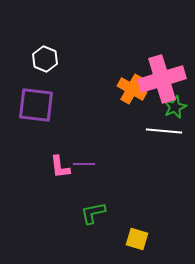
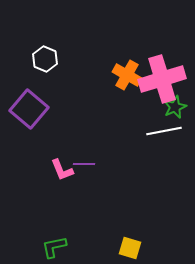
orange cross: moved 5 px left, 14 px up
purple square: moved 7 px left, 4 px down; rotated 33 degrees clockwise
white line: rotated 16 degrees counterclockwise
pink L-shape: moved 2 px right, 3 px down; rotated 15 degrees counterclockwise
green L-shape: moved 39 px left, 34 px down
yellow square: moved 7 px left, 9 px down
